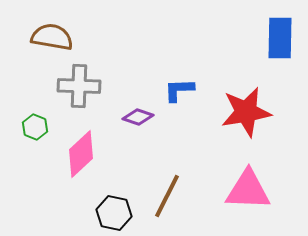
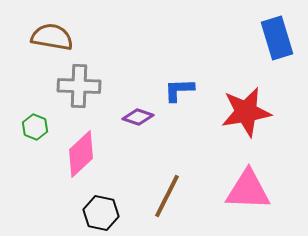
blue rectangle: moved 3 px left; rotated 18 degrees counterclockwise
black hexagon: moved 13 px left
